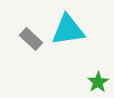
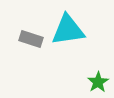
gray rectangle: rotated 25 degrees counterclockwise
